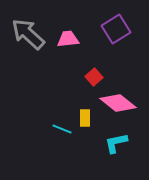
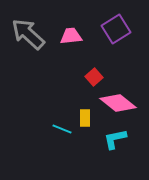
pink trapezoid: moved 3 px right, 3 px up
cyan L-shape: moved 1 px left, 4 px up
